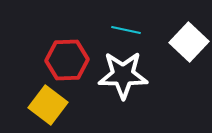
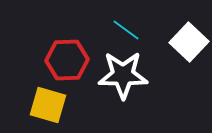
cyan line: rotated 24 degrees clockwise
yellow square: rotated 21 degrees counterclockwise
